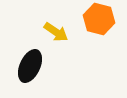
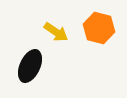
orange hexagon: moved 9 px down
